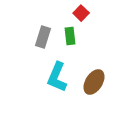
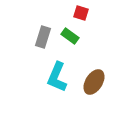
red square: rotated 28 degrees counterclockwise
green rectangle: rotated 48 degrees counterclockwise
